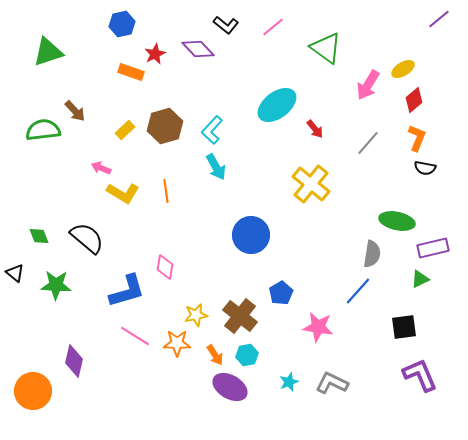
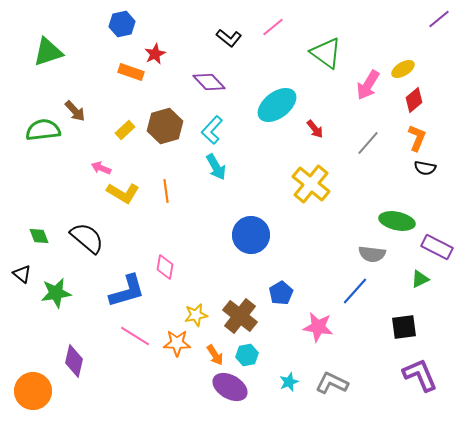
black L-shape at (226, 25): moved 3 px right, 13 px down
green triangle at (326, 48): moved 5 px down
purple diamond at (198, 49): moved 11 px right, 33 px down
purple rectangle at (433, 248): moved 4 px right, 1 px up; rotated 40 degrees clockwise
gray semicircle at (372, 254): rotated 88 degrees clockwise
black triangle at (15, 273): moved 7 px right, 1 px down
green star at (56, 285): moved 8 px down; rotated 12 degrees counterclockwise
blue line at (358, 291): moved 3 px left
